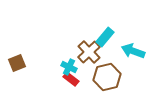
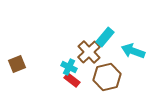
brown square: moved 1 px down
red rectangle: moved 1 px right, 1 px down
